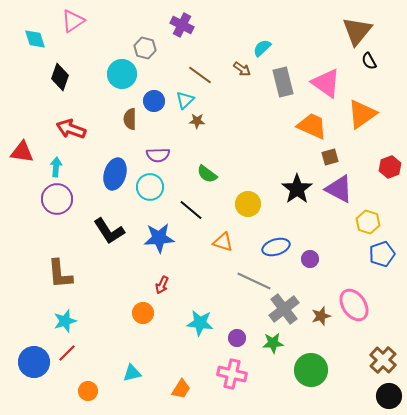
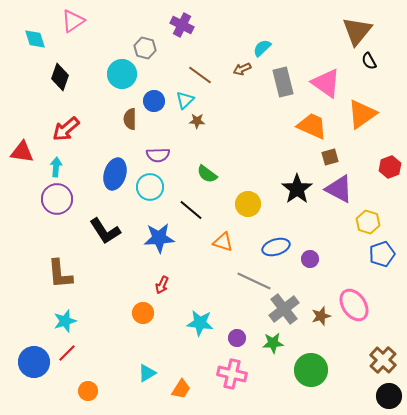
brown arrow at (242, 69): rotated 120 degrees clockwise
red arrow at (71, 129): moved 5 px left; rotated 60 degrees counterclockwise
black L-shape at (109, 231): moved 4 px left
cyan triangle at (132, 373): moved 15 px right; rotated 18 degrees counterclockwise
